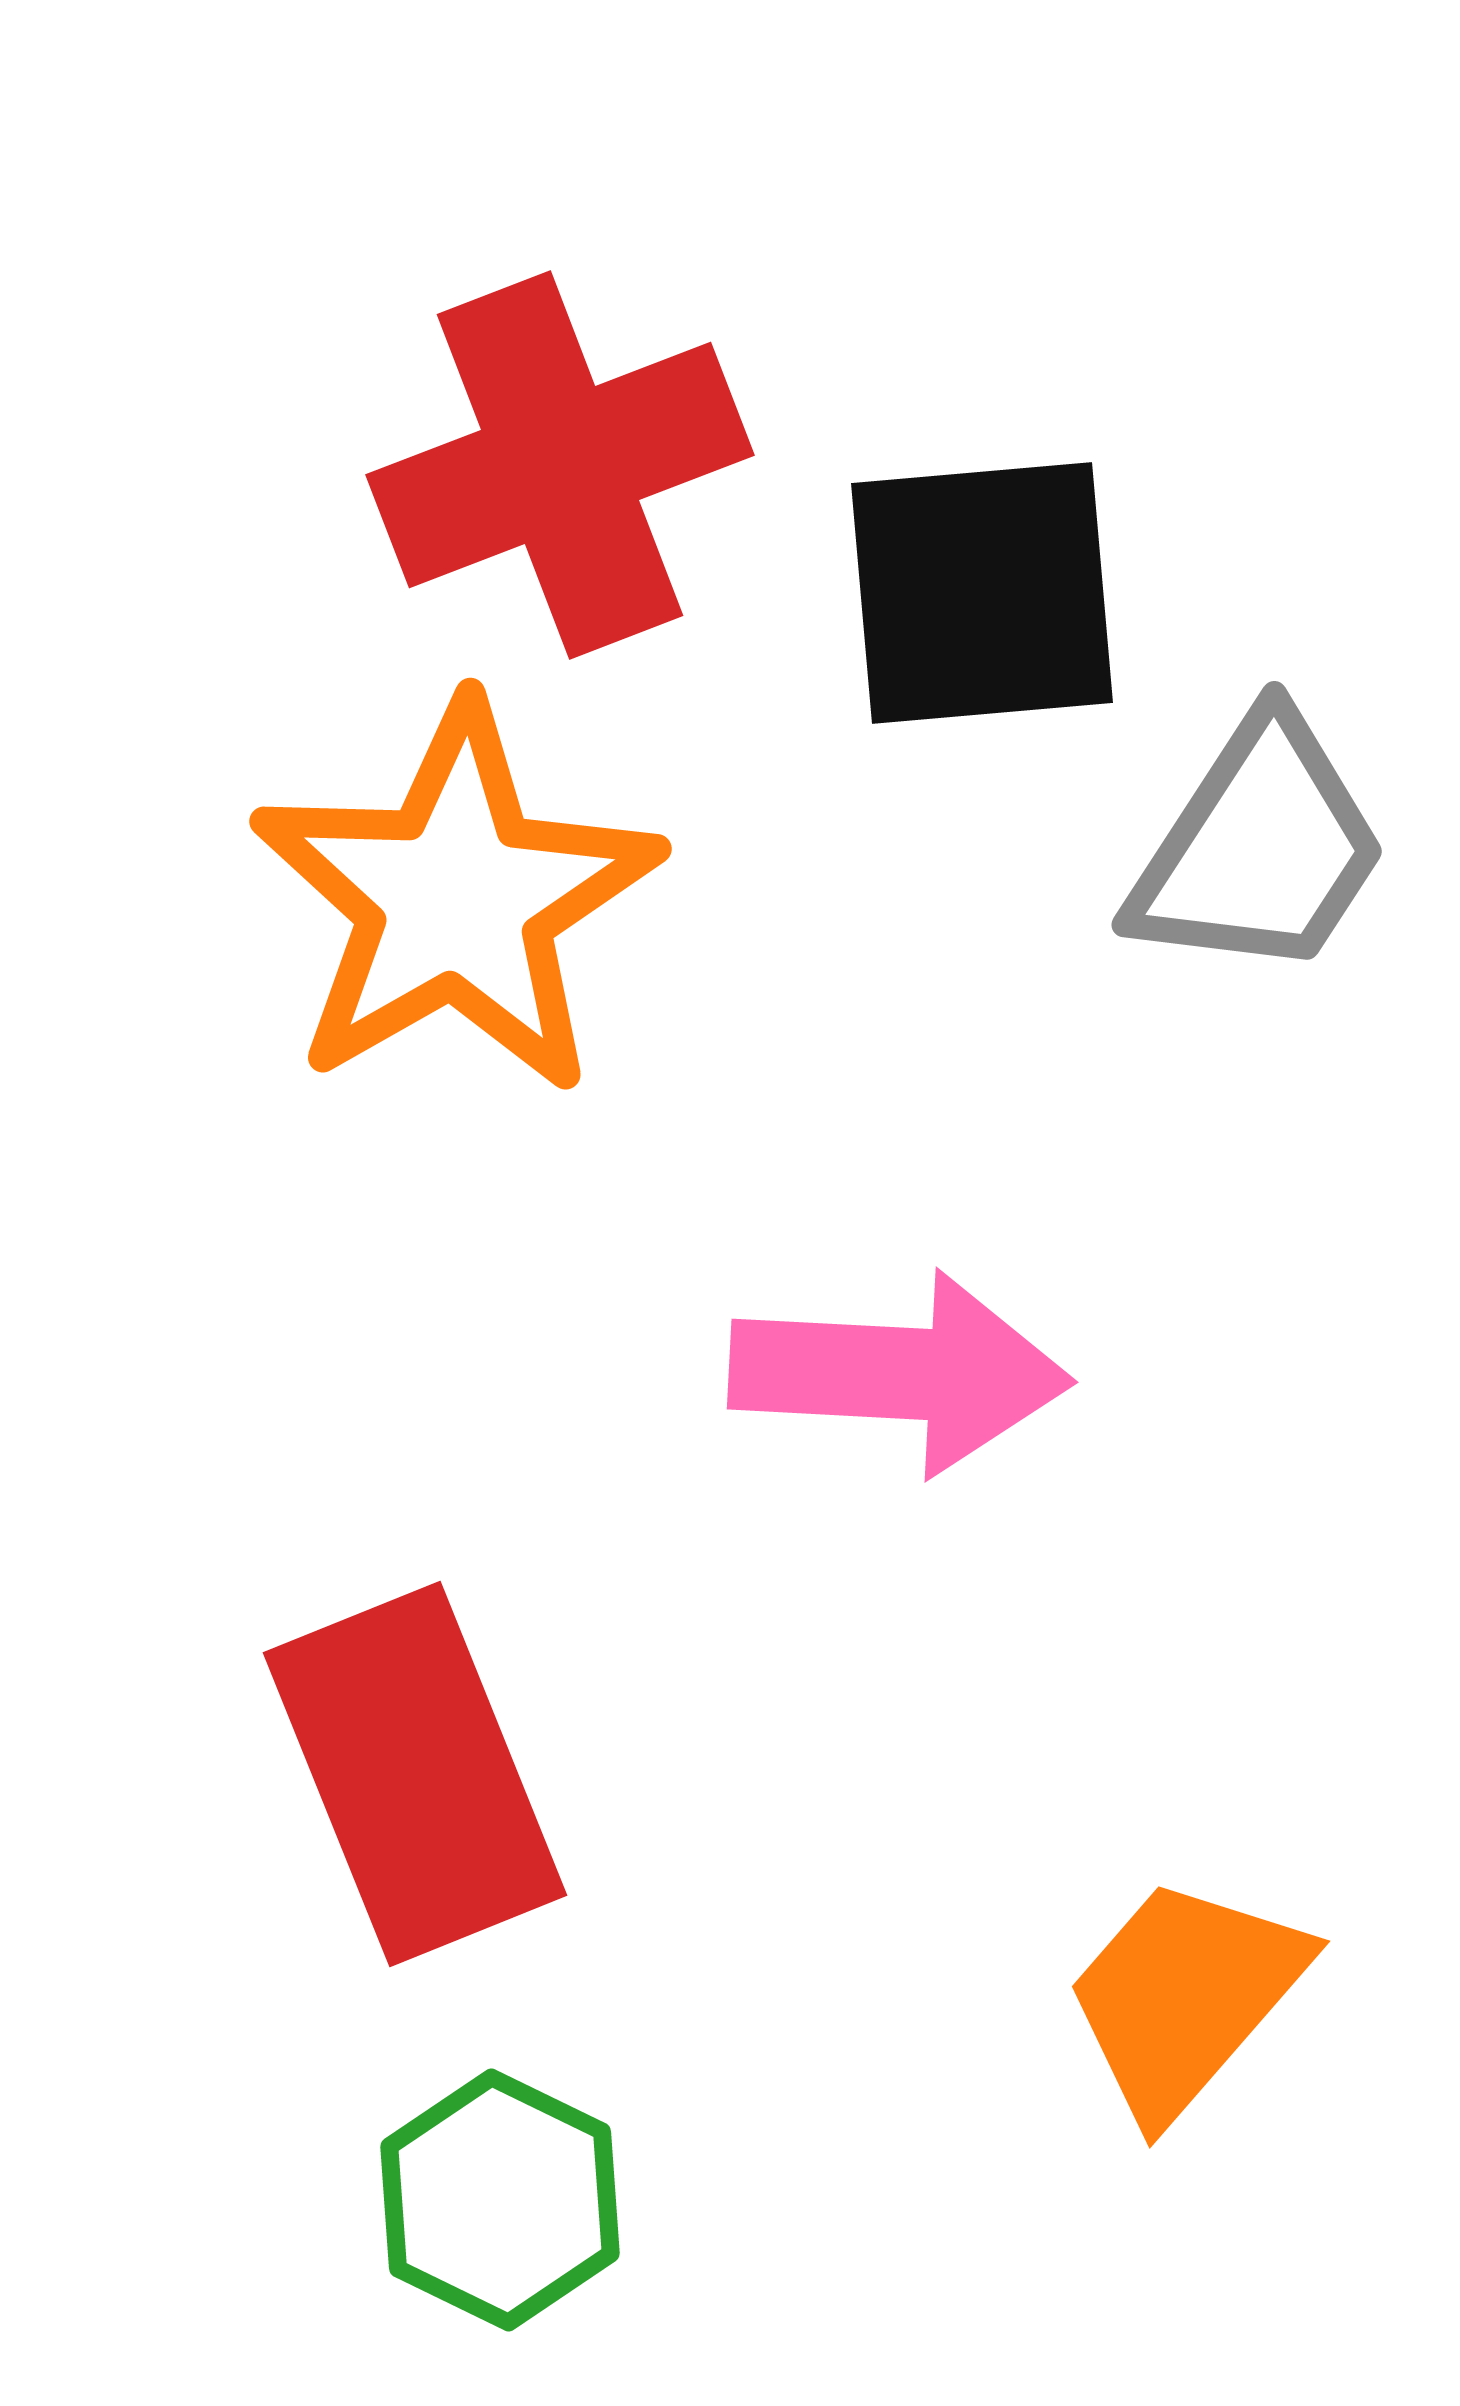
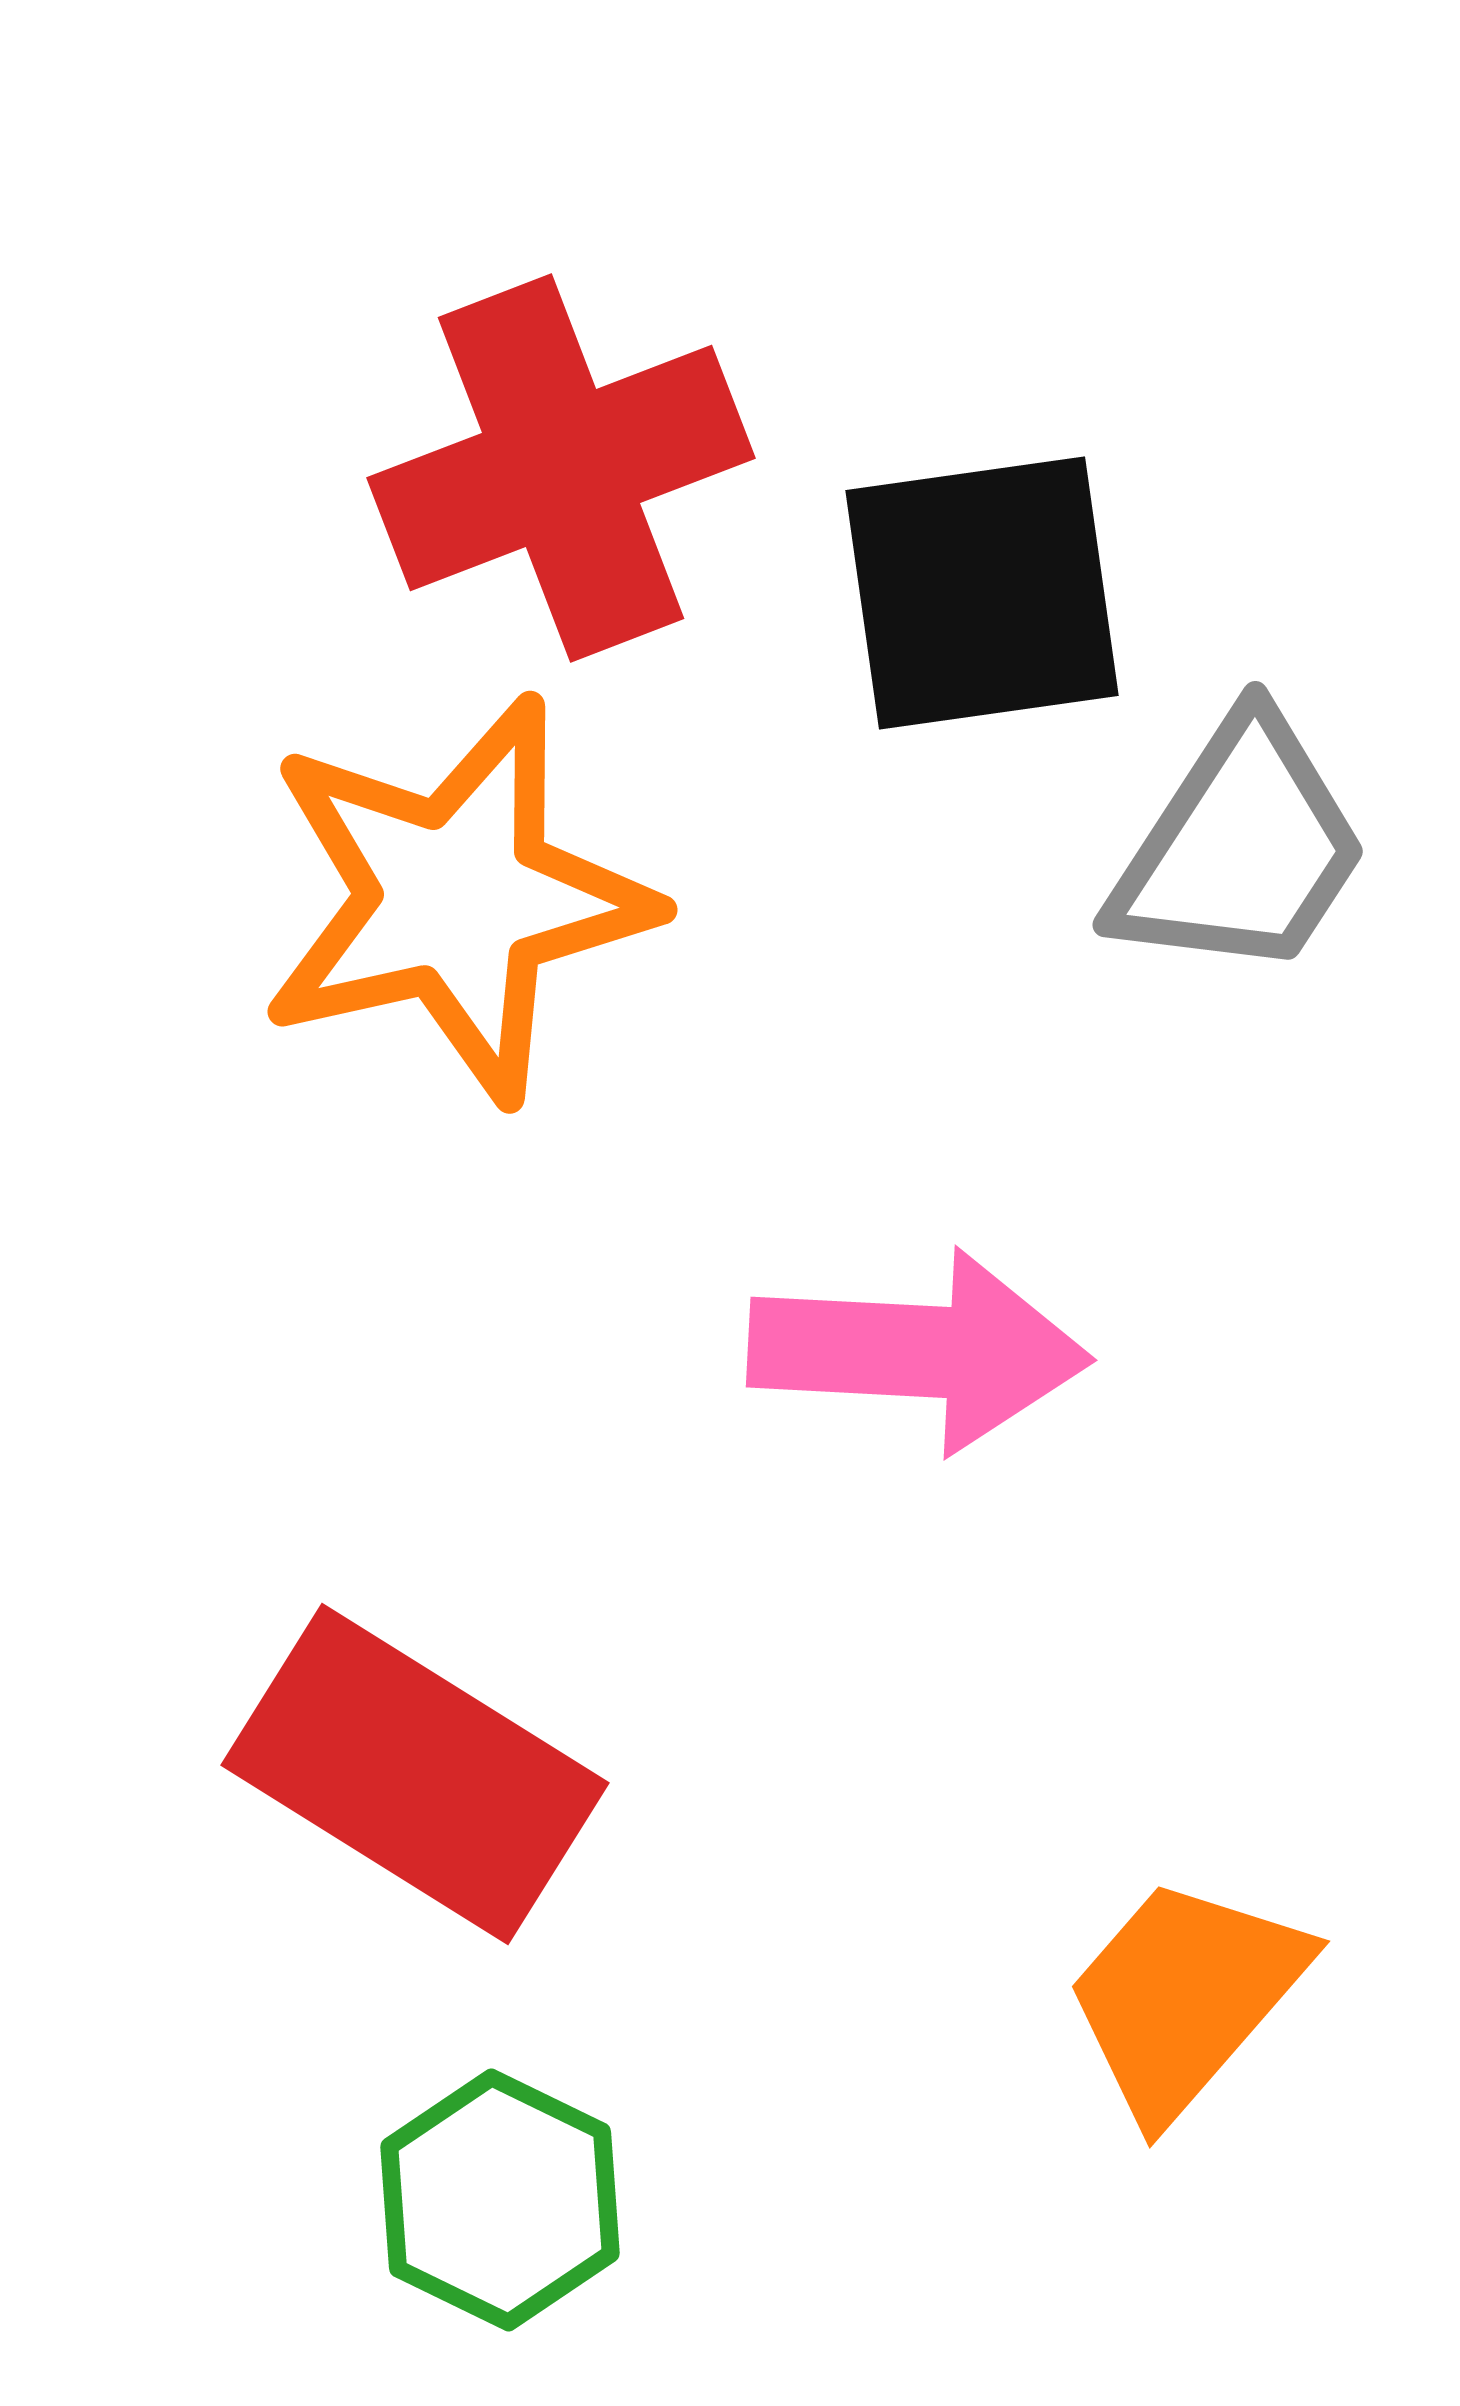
red cross: moved 1 px right, 3 px down
black square: rotated 3 degrees counterclockwise
gray trapezoid: moved 19 px left
orange star: rotated 17 degrees clockwise
pink arrow: moved 19 px right, 22 px up
red rectangle: rotated 36 degrees counterclockwise
